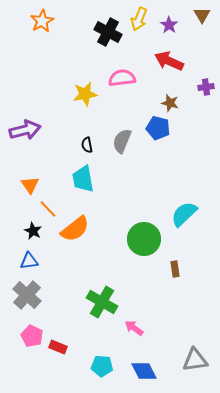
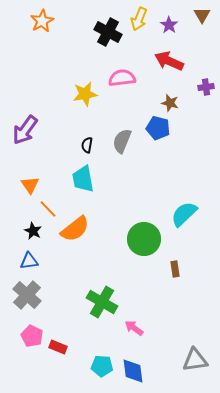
purple arrow: rotated 140 degrees clockwise
black semicircle: rotated 21 degrees clockwise
blue diamond: moved 11 px left; rotated 20 degrees clockwise
